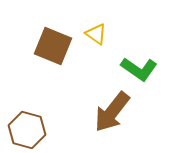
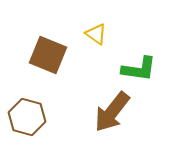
brown square: moved 5 px left, 9 px down
green L-shape: rotated 27 degrees counterclockwise
brown hexagon: moved 13 px up
